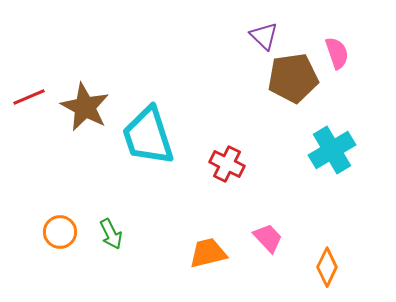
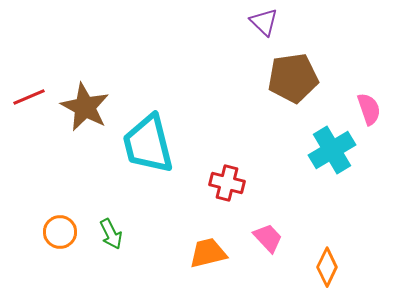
purple triangle: moved 14 px up
pink semicircle: moved 32 px right, 56 px down
cyan trapezoid: moved 8 px down; rotated 4 degrees clockwise
red cross: moved 19 px down; rotated 12 degrees counterclockwise
